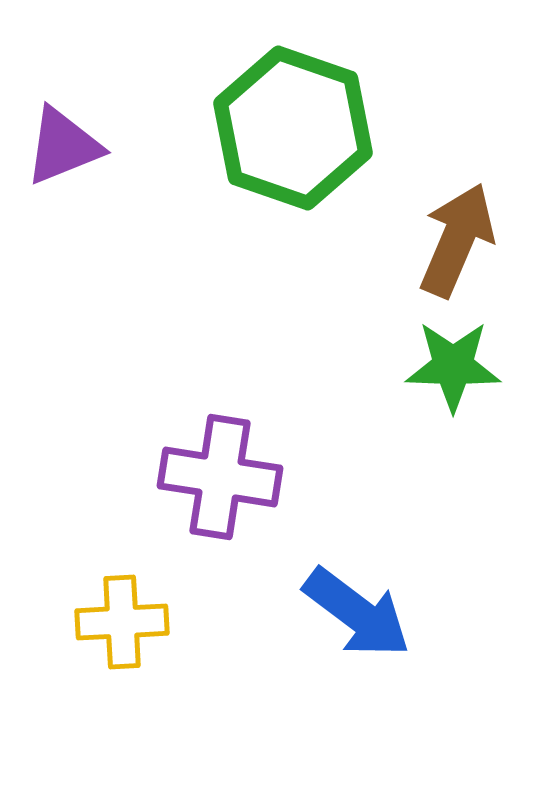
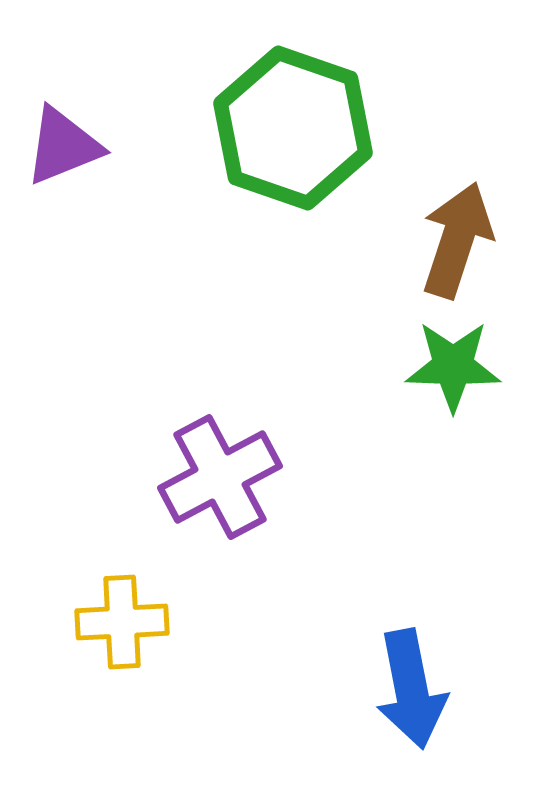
brown arrow: rotated 5 degrees counterclockwise
purple cross: rotated 37 degrees counterclockwise
blue arrow: moved 54 px right, 76 px down; rotated 42 degrees clockwise
